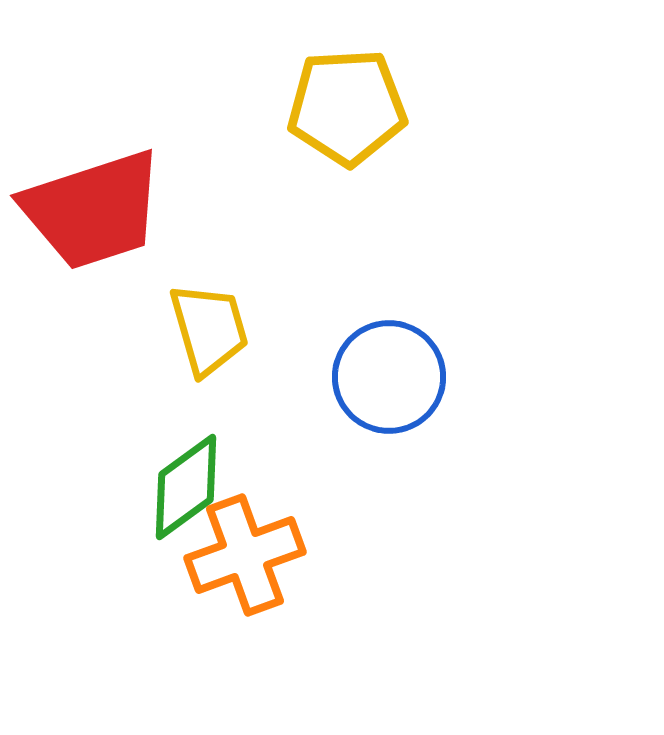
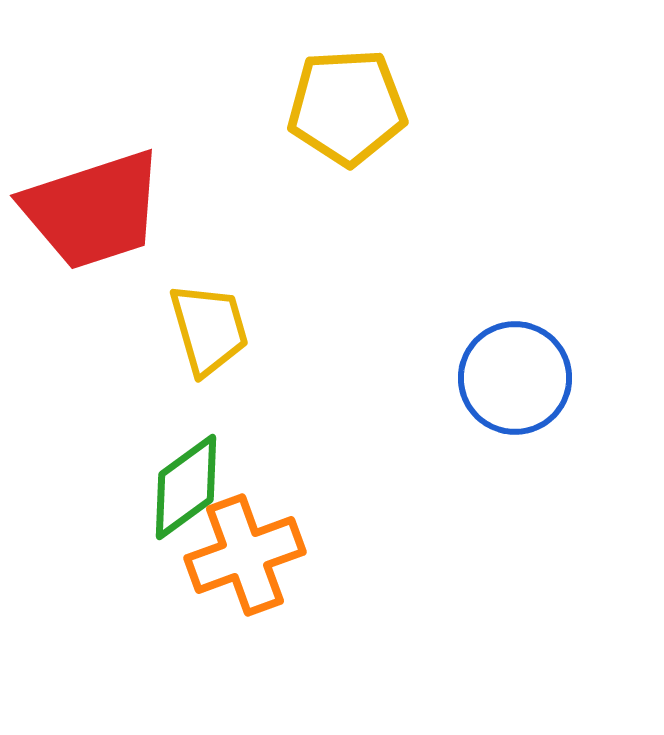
blue circle: moved 126 px right, 1 px down
